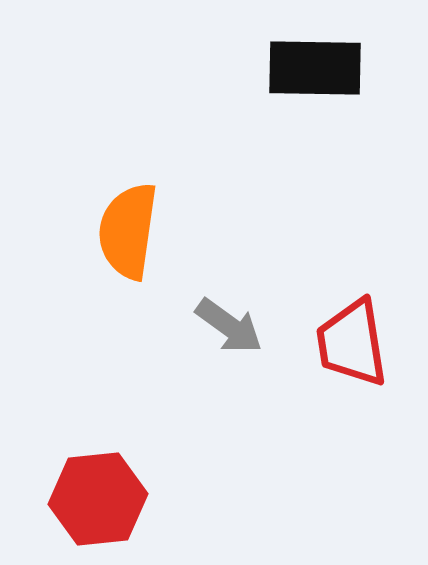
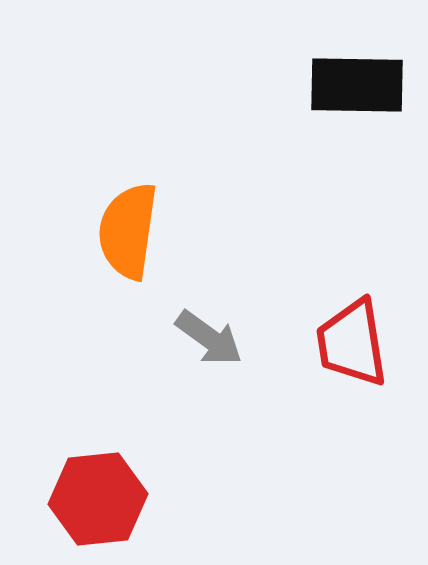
black rectangle: moved 42 px right, 17 px down
gray arrow: moved 20 px left, 12 px down
